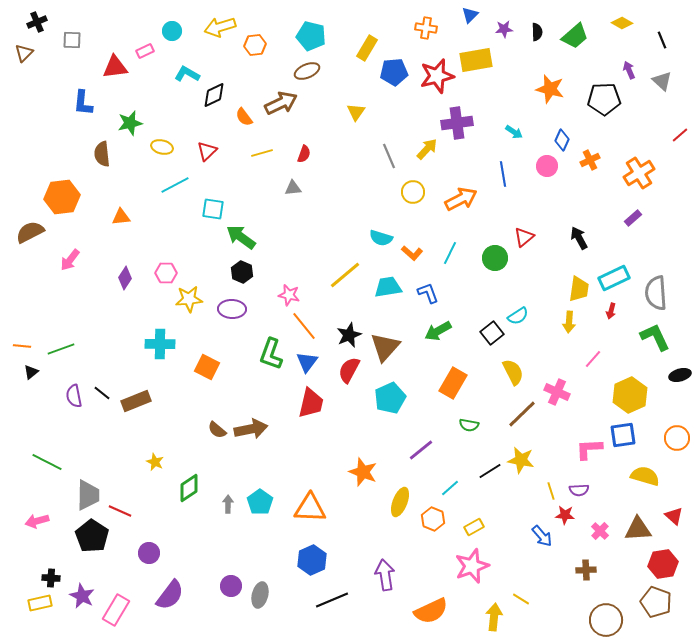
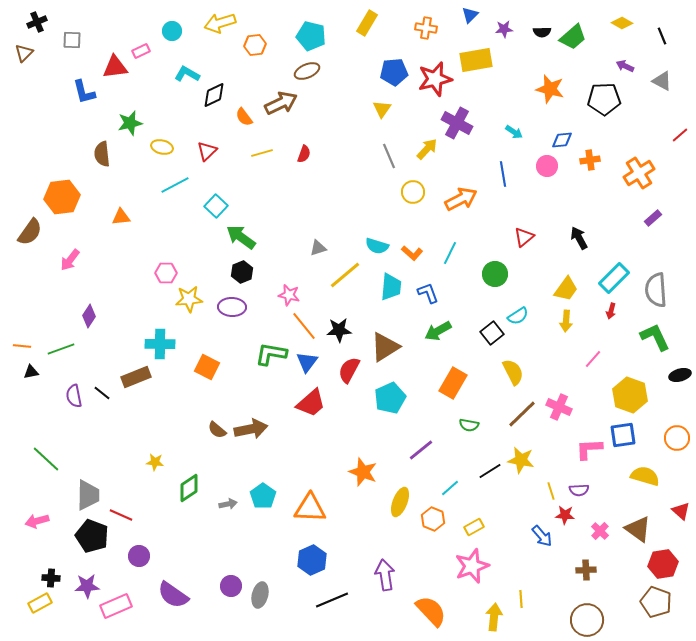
yellow arrow at (220, 27): moved 4 px up
black semicircle at (537, 32): moved 5 px right; rotated 90 degrees clockwise
green trapezoid at (575, 36): moved 2 px left, 1 px down
black line at (662, 40): moved 4 px up
yellow rectangle at (367, 48): moved 25 px up
pink rectangle at (145, 51): moved 4 px left
purple arrow at (629, 70): moved 4 px left, 4 px up; rotated 42 degrees counterclockwise
red star at (437, 76): moved 2 px left, 3 px down
gray triangle at (662, 81): rotated 15 degrees counterclockwise
blue L-shape at (83, 103): moved 1 px right, 11 px up; rotated 20 degrees counterclockwise
yellow triangle at (356, 112): moved 26 px right, 3 px up
purple cross at (457, 123): rotated 36 degrees clockwise
blue diamond at (562, 140): rotated 60 degrees clockwise
orange cross at (590, 160): rotated 18 degrees clockwise
gray triangle at (293, 188): moved 25 px right, 60 px down; rotated 12 degrees counterclockwise
cyan square at (213, 209): moved 3 px right, 3 px up; rotated 35 degrees clockwise
purple rectangle at (633, 218): moved 20 px right
brown semicircle at (30, 232): rotated 152 degrees clockwise
cyan semicircle at (381, 238): moved 4 px left, 8 px down
green circle at (495, 258): moved 16 px down
black hexagon at (242, 272): rotated 15 degrees clockwise
purple diamond at (125, 278): moved 36 px left, 38 px down
cyan rectangle at (614, 278): rotated 20 degrees counterclockwise
cyan trapezoid at (388, 287): moved 3 px right; rotated 104 degrees clockwise
yellow trapezoid at (579, 289): moved 13 px left; rotated 28 degrees clockwise
gray semicircle at (656, 293): moved 3 px up
purple ellipse at (232, 309): moved 2 px up
yellow arrow at (569, 322): moved 3 px left, 1 px up
black star at (349, 335): moved 10 px left, 5 px up; rotated 20 degrees clockwise
brown triangle at (385, 347): rotated 16 degrees clockwise
green L-shape at (271, 354): rotated 80 degrees clockwise
black triangle at (31, 372): rotated 28 degrees clockwise
pink cross at (557, 392): moved 2 px right, 15 px down
yellow hexagon at (630, 395): rotated 16 degrees counterclockwise
brown rectangle at (136, 401): moved 24 px up
red trapezoid at (311, 403): rotated 36 degrees clockwise
green line at (47, 462): moved 1 px left, 3 px up; rotated 16 degrees clockwise
yellow star at (155, 462): rotated 18 degrees counterclockwise
cyan pentagon at (260, 502): moved 3 px right, 6 px up
gray arrow at (228, 504): rotated 78 degrees clockwise
red line at (120, 511): moved 1 px right, 4 px down
red triangle at (674, 516): moved 7 px right, 5 px up
brown triangle at (638, 529): rotated 40 degrees clockwise
black pentagon at (92, 536): rotated 12 degrees counterclockwise
purple circle at (149, 553): moved 10 px left, 3 px down
purple semicircle at (170, 595): moved 3 px right; rotated 88 degrees clockwise
purple star at (82, 596): moved 5 px right, 10 px up; rotated 30 degrees counterclockwise
yellow line at (521, 599): rotated 54 degrees clockwise
yellow rectangle at (40, 603): rotated 15 degrees counterclockwise
pink rectangle at (116, 610): moved 4 px up; rotated 36 degrees clockwise
orange semicircle at (431, 611): rotated 108 degrees counterclockwise
brown circle at (606, 620): moved 19 px left
